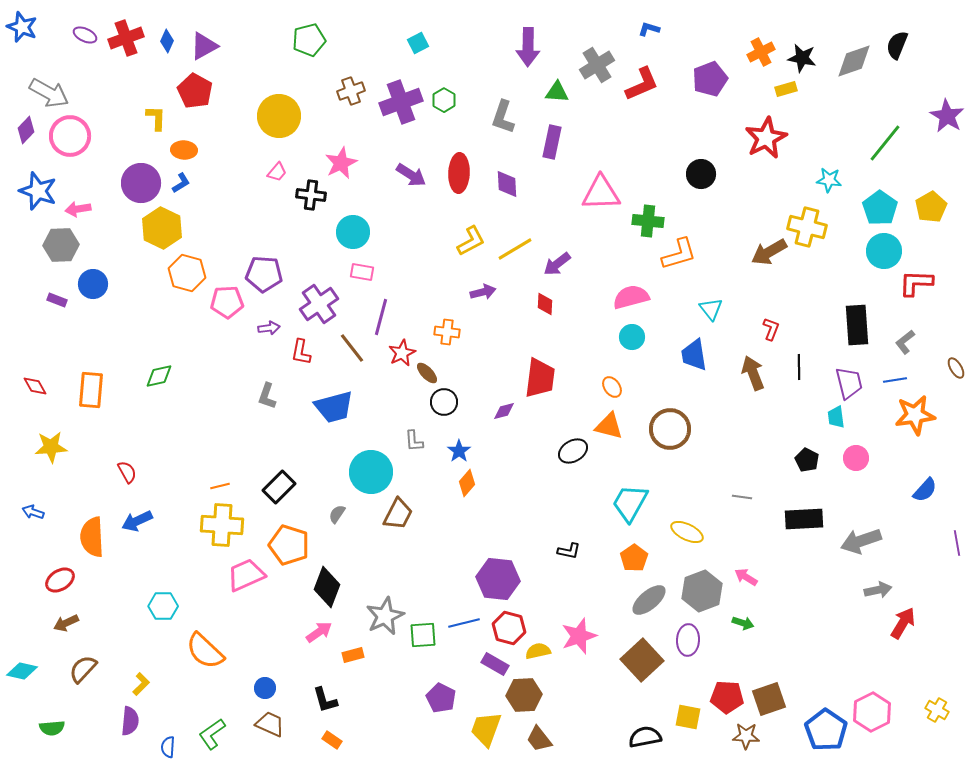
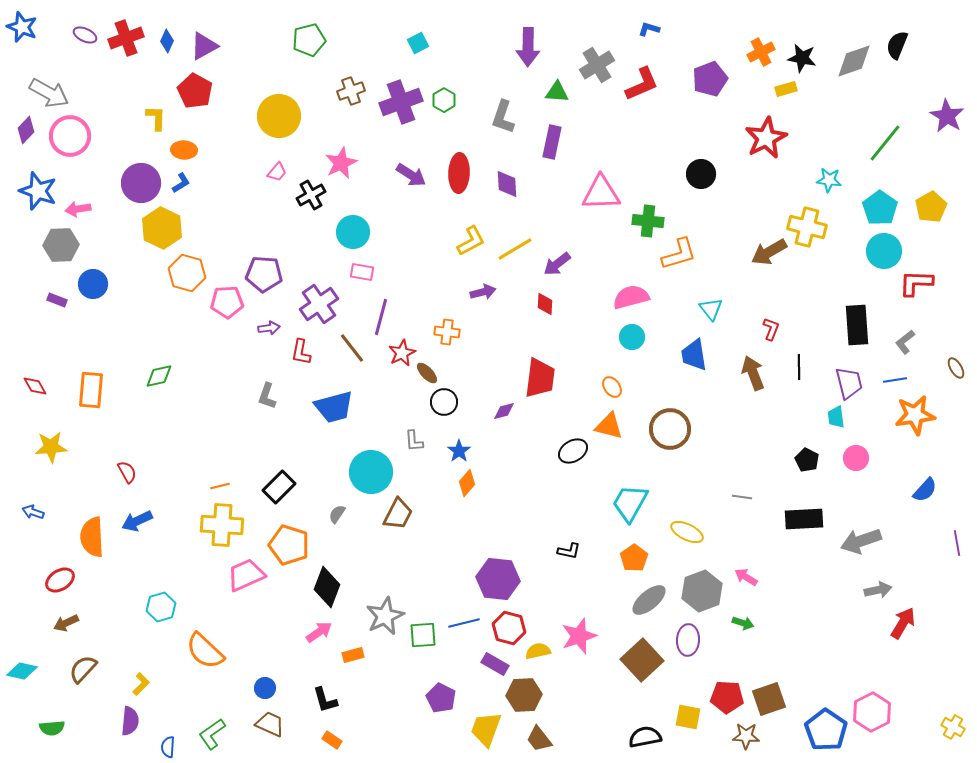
black cross at (311, 195): rotated 36 degrees counterclockwise
cyan hexagon at (163, 606): moved 2 px left, 1 px down; rotated 16 degrees counterclockwise
yellow cross at (937, 710): moved 16 px right, 17 px down
